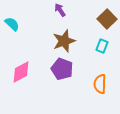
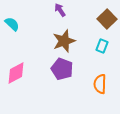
pink diamond: moved 5 px left, 1 px down
